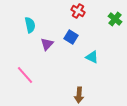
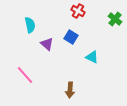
purple triangle: rotated 32 degrees counterclockwise
brown arrow: moved 9 px left, 5 px up
